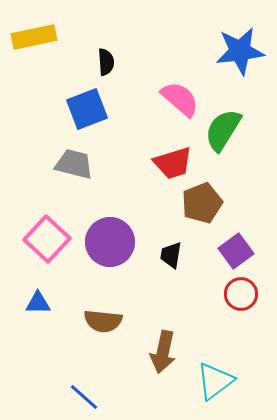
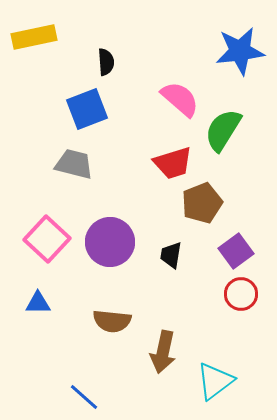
brown semicircle: moved 9 px right
